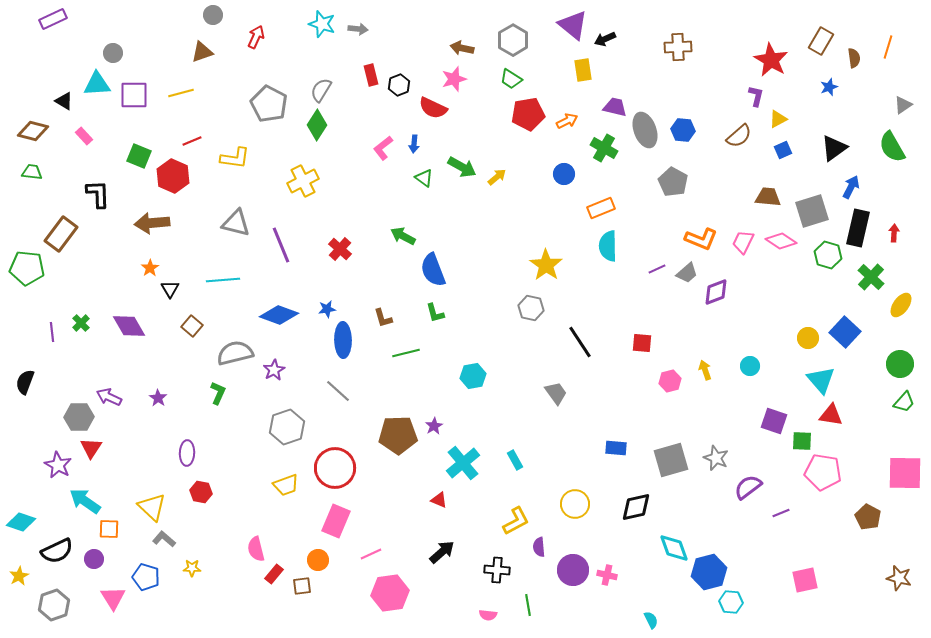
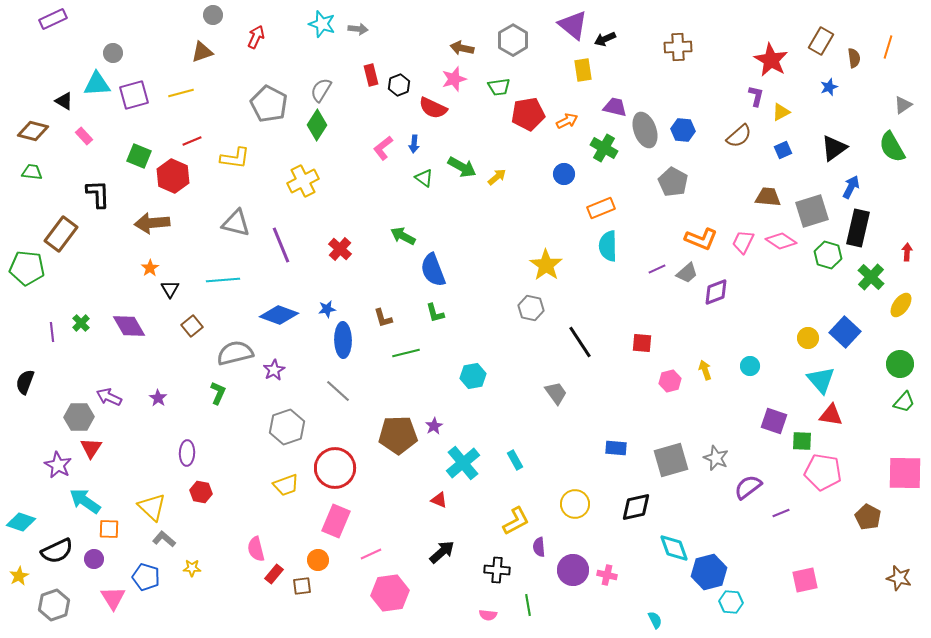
green trapezoid at (511, 79): moved 12 px left, 8 px down; rotated 40 degrees counterclockwise
purple square at (134, 95): rotated 16 degrees counterclockwise
yellow triangle at (778, 119): moved 3 px right, 7 px up
red arrow at (894, 233): moved 13 px right, 19 px down
brown square at (192, 326): rotated 10 degrees clockwise
cyan semicircle at (651, 620): moved 4 px right
